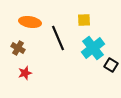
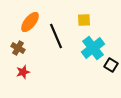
orange ellipse: rotated 60 degrees counterclockwise
black line: moved 2 px left, 2 px up
red star: moved 2 px left, 1 px up
